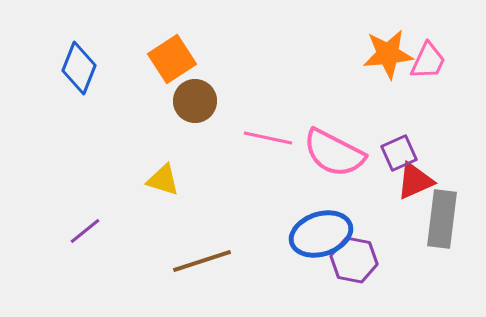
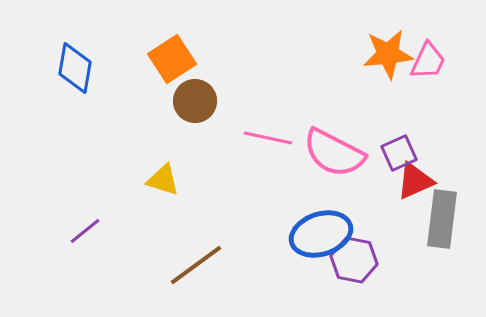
blue diamond: moved 4 px left; rotated 12 degrees counterclockwise
brown line: moved 6 px left, 4 px down; rotated 18 degrees counterclockwise
